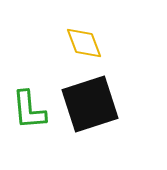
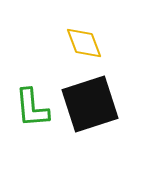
green L-shape: moved 3 px right, 2 px up
